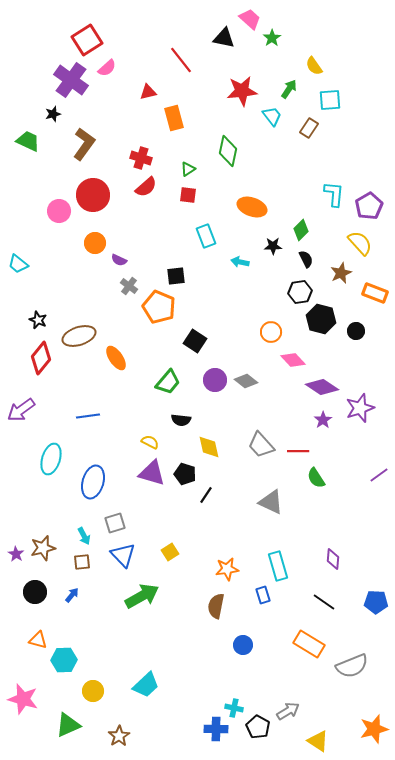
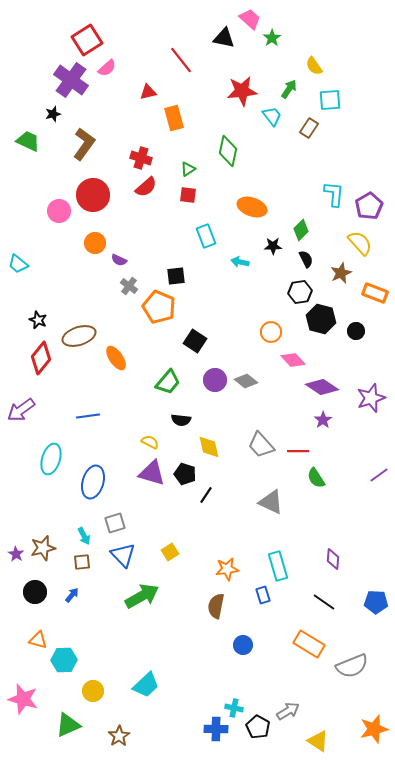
purple star at (360, 408): moved 11 px right, 10 px up
